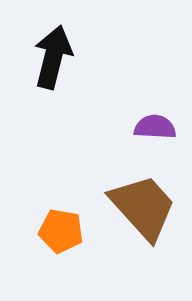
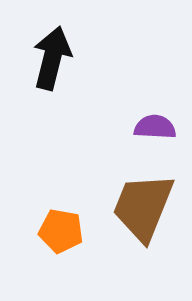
black arrow: moved 1 px left, 1 px down
brown trapezoid: rotated 116 degrees counterclockwise
